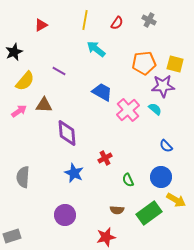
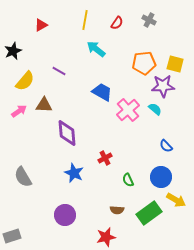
black star: moved 1 px left, 1 px up
gray semicircle: rotated 35 degrees counterclockwise
